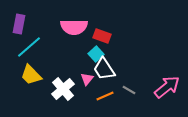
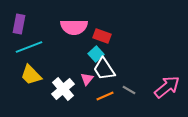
cyan line: rotated 20 degrees clockwise
